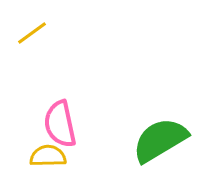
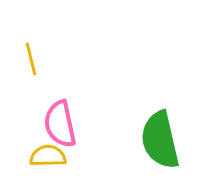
yellow line: moved 1 px left, 26 px down; rotated 68 degrees counterclockwise
green semicircle: rotated 72 degrees counterclockwise
